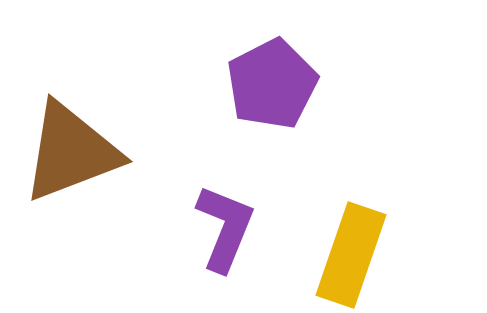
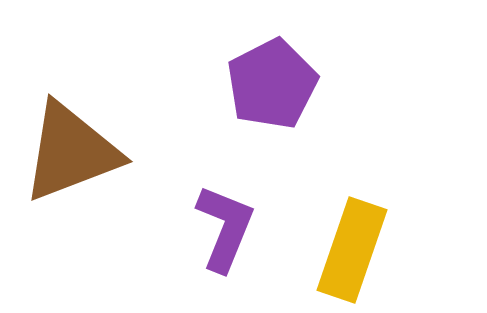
yellow rectangle: moved 1 px right, 5 px up
